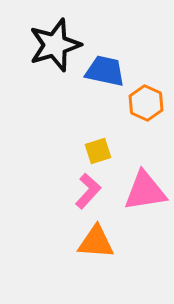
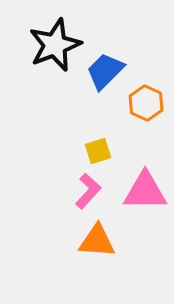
black star: rotated 4 degrees counterclockwise
blue trapezoid: rotated 57 degrees counterclockwise
pink triangle: rotated 9 degrees clockwise
orange triangle: moved 1 px right, 1 px up
